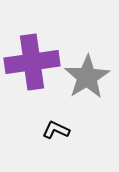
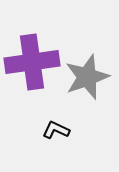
gray star: rotated 12 degrees clockwise
